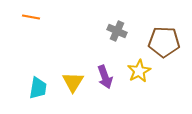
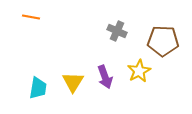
brown pentagon: moved 1 px left, 1 px up
